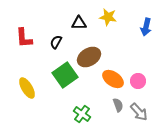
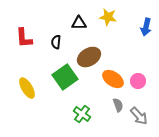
black semicircle: rotated 24 degrees counterclockwise
green square: moved 2 px down
gray arrow: moved 4 px down
